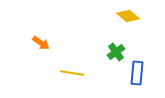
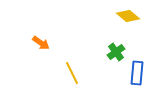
yellow line: rotated 55 degrees clockwise
